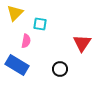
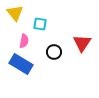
yellow triangle: rotated 24 degrees counterclockwise
pink semicircle: moved 2 px left
blue rectangle: moved 4 px right, 1 px up
black circle: moved 6 px left, 17 px up
